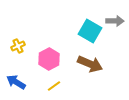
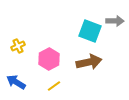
cyan square: rotated 10 degrees counterclockwise
brown arrow: moved 1 px left, 2 px up; rotated 35 degrees counterclockwise
